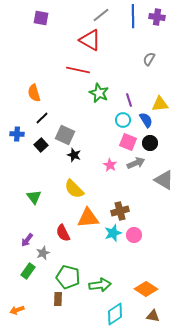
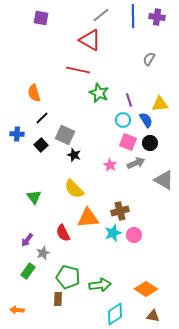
orange arrow: rotated 24 degrees clockwise
